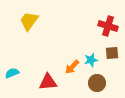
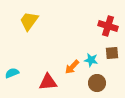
cyan star: rotated 24 degrees clockwise
